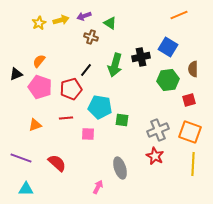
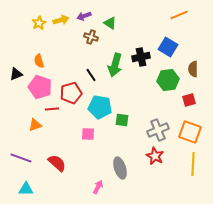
orange semicircle: rotated 56 degrees counterclockwise
black line: moved 5 px right, 5 px down; rotated 72 degrees counterclockwise
red pentagon: moved 4 px down
red line: moved 14 px left, 9 px up
